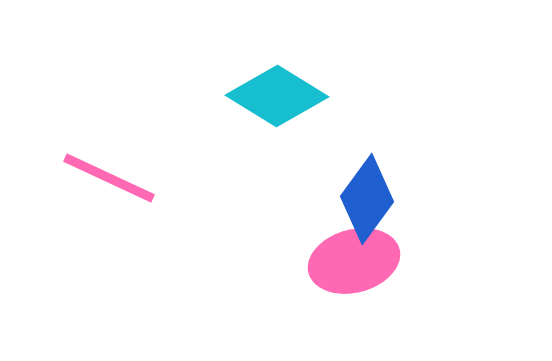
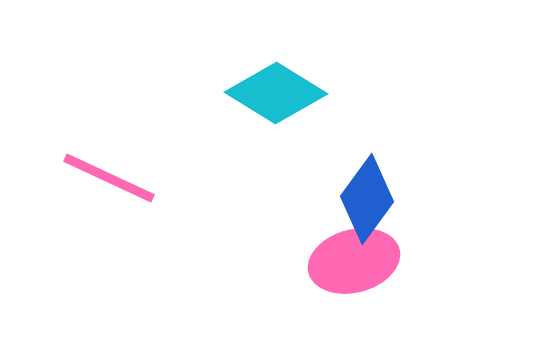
cyan diamond: moved 1 px left, 3 px up
